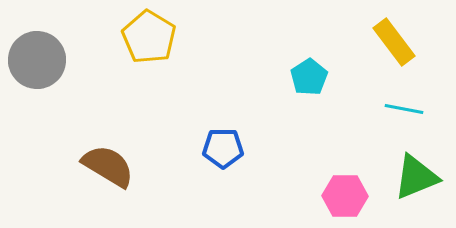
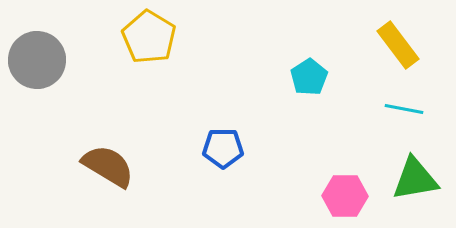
yellow rectangle: moved 4 px right, 3 px down
green triangle: moved 1 px left, 2 px down; rotated 12 degrees clockwise
